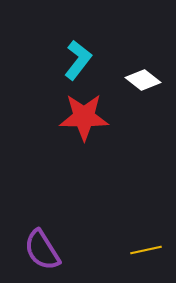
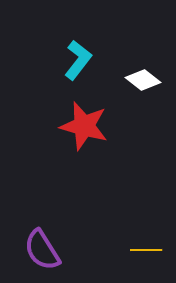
red star: moved 9 px down; rotated 15 degrees clockwise
yellow line: rotated 12 degrees clockwise
